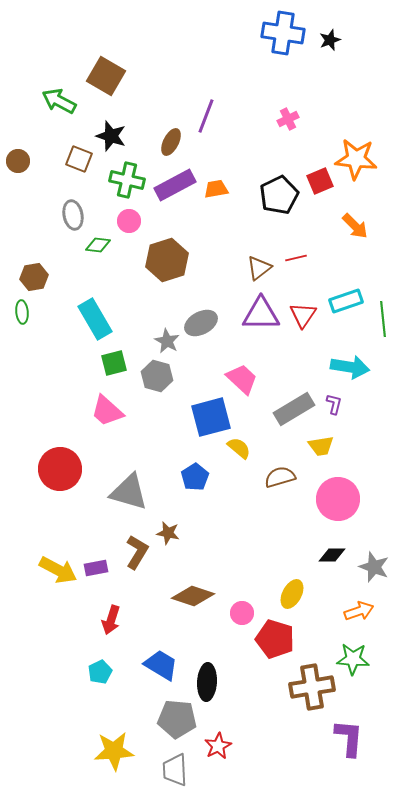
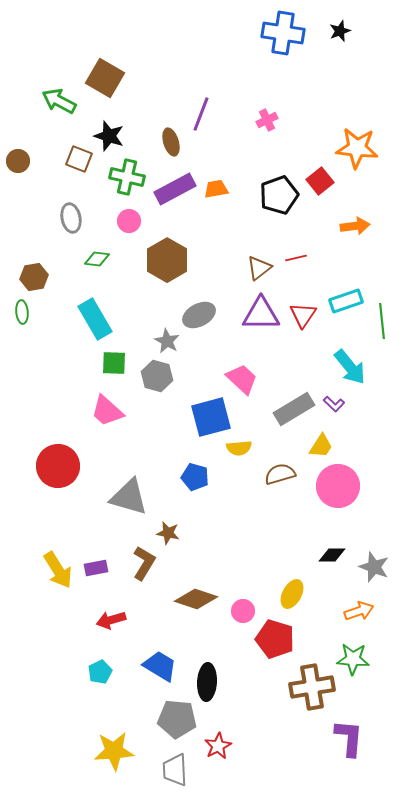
black star at (330, 40): moved 10 px right, 9 px up
brown square at (106, 76): moved 1 px left, 2 px down
purple line at (206, 116): moved 5 px left, 2 px up
pink cross at (288, 119): moved 21 px left, 1 px down
black star at (111, 136): moved 2 px left
brown ellipse at (171, 142): rotated 44 degrees counterclockwise
orange star at (356, 159): moved 1 px right, 11 px up
green cross at (127, 180): moved 3 px up
red square at (320, 181): rotated 16 degrees counterclockwise
purple rectangle at (175, 185): moved 4 px down
black pentagon at (279, 195): rotated 6 degrees clockwise
gray ellipse at (73, 215): moved 2 px left, 3 px down
orange arrow at (355, 226): rotated 52 degrees counterclockwise
green diamond at (98, 245): moved 1 px left, 14 px down
brown hexagon at (167, 260): rotated 12 degrees counterclockwise
green line at (383, 319): moved 1 px left, 2 px down
gray ellipse at (201, 323): moved 2 px left, 8 px up
green square at (114, 363): rotated 16 degrees clockwise
cyan arrow at (350, 367): rotated 42 degrees clockwise
purple L-shape at (334, 404): rotated 120 degrees clockwise
yellow trapezoid at (321, 446): rotated 48 degrees counterclockwise
yellow semicircle at (239, 448): rotated 135 degrees clockwise
red circle at (60, 469): moved 2 px left, 3 px up
blue pentagon at (195, 477): rotated 24 degrees counterclockwise
brown semicircle at (280, 477): moved 3 px up
gray triangle at (129, 492): moved 5 px down
pink circle at (338, 499): moved 13 px up
brown L-shape at (137, 552): moved 7 px right, 11 px down
yellow arrow at (58, 570): rotated 30 degrees clockwise
brown diamond at (193, 596): moved 3 px right, 3 px down
pink circle at (242, 613): moved 1 px right, 2 px up
red arrow at (111, 620): rotated 56 degrees clockwise
blue trapezoid at (161, 665): moved 1 px left, 1 px down
